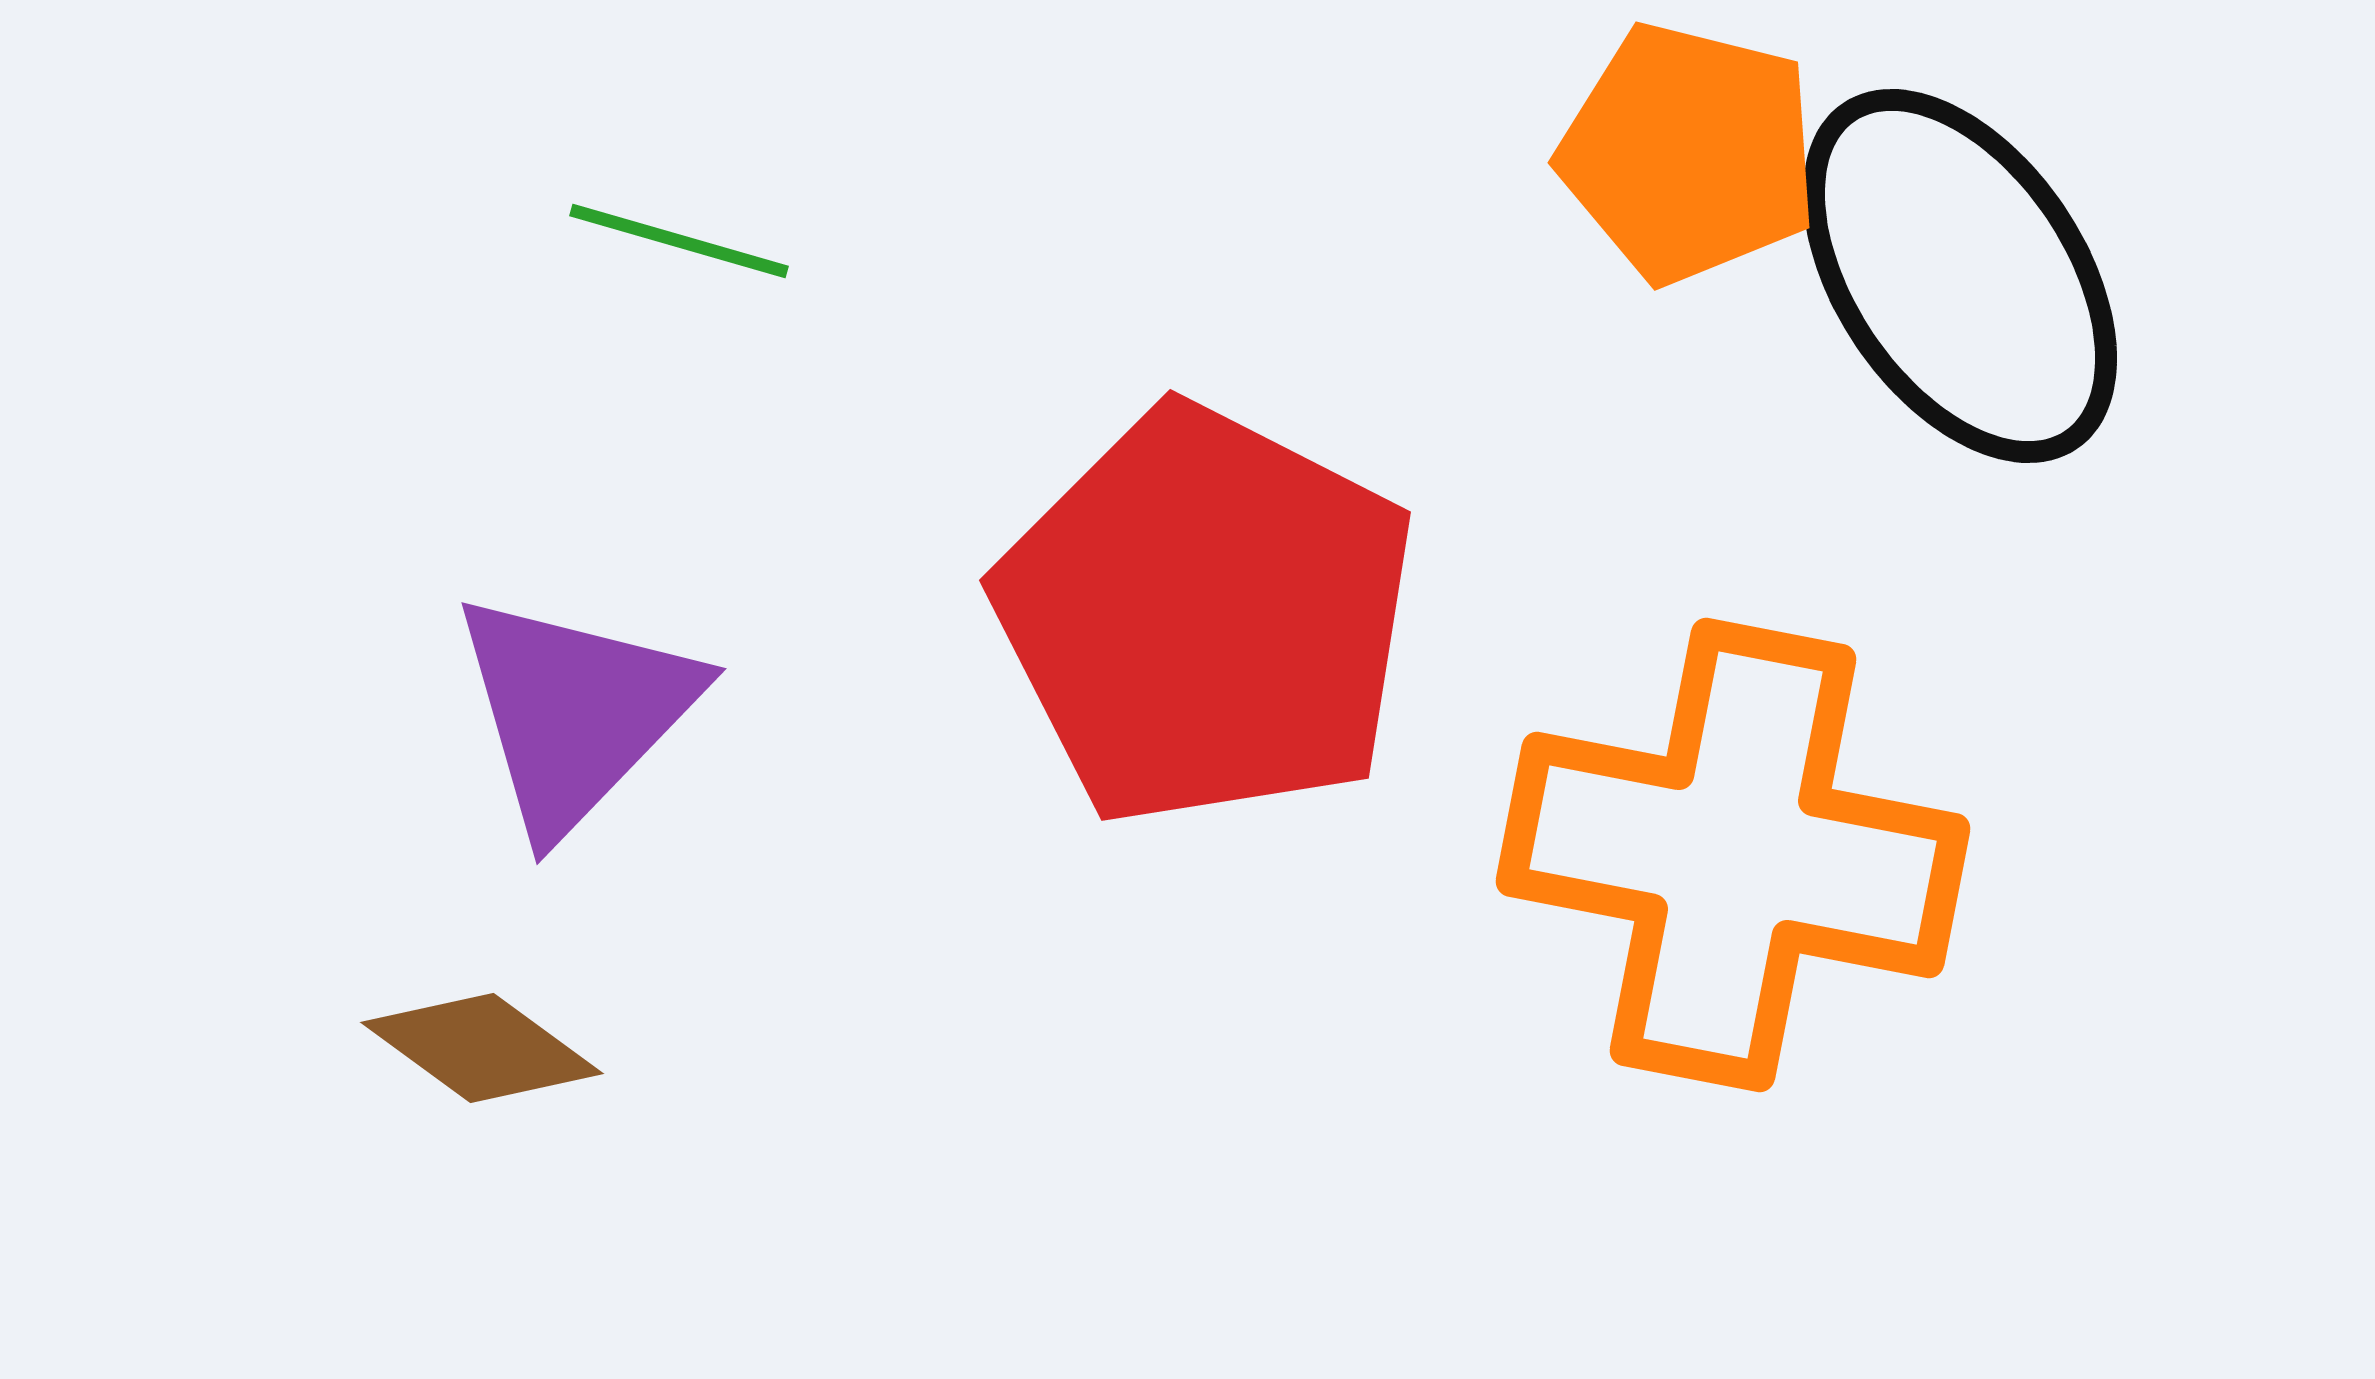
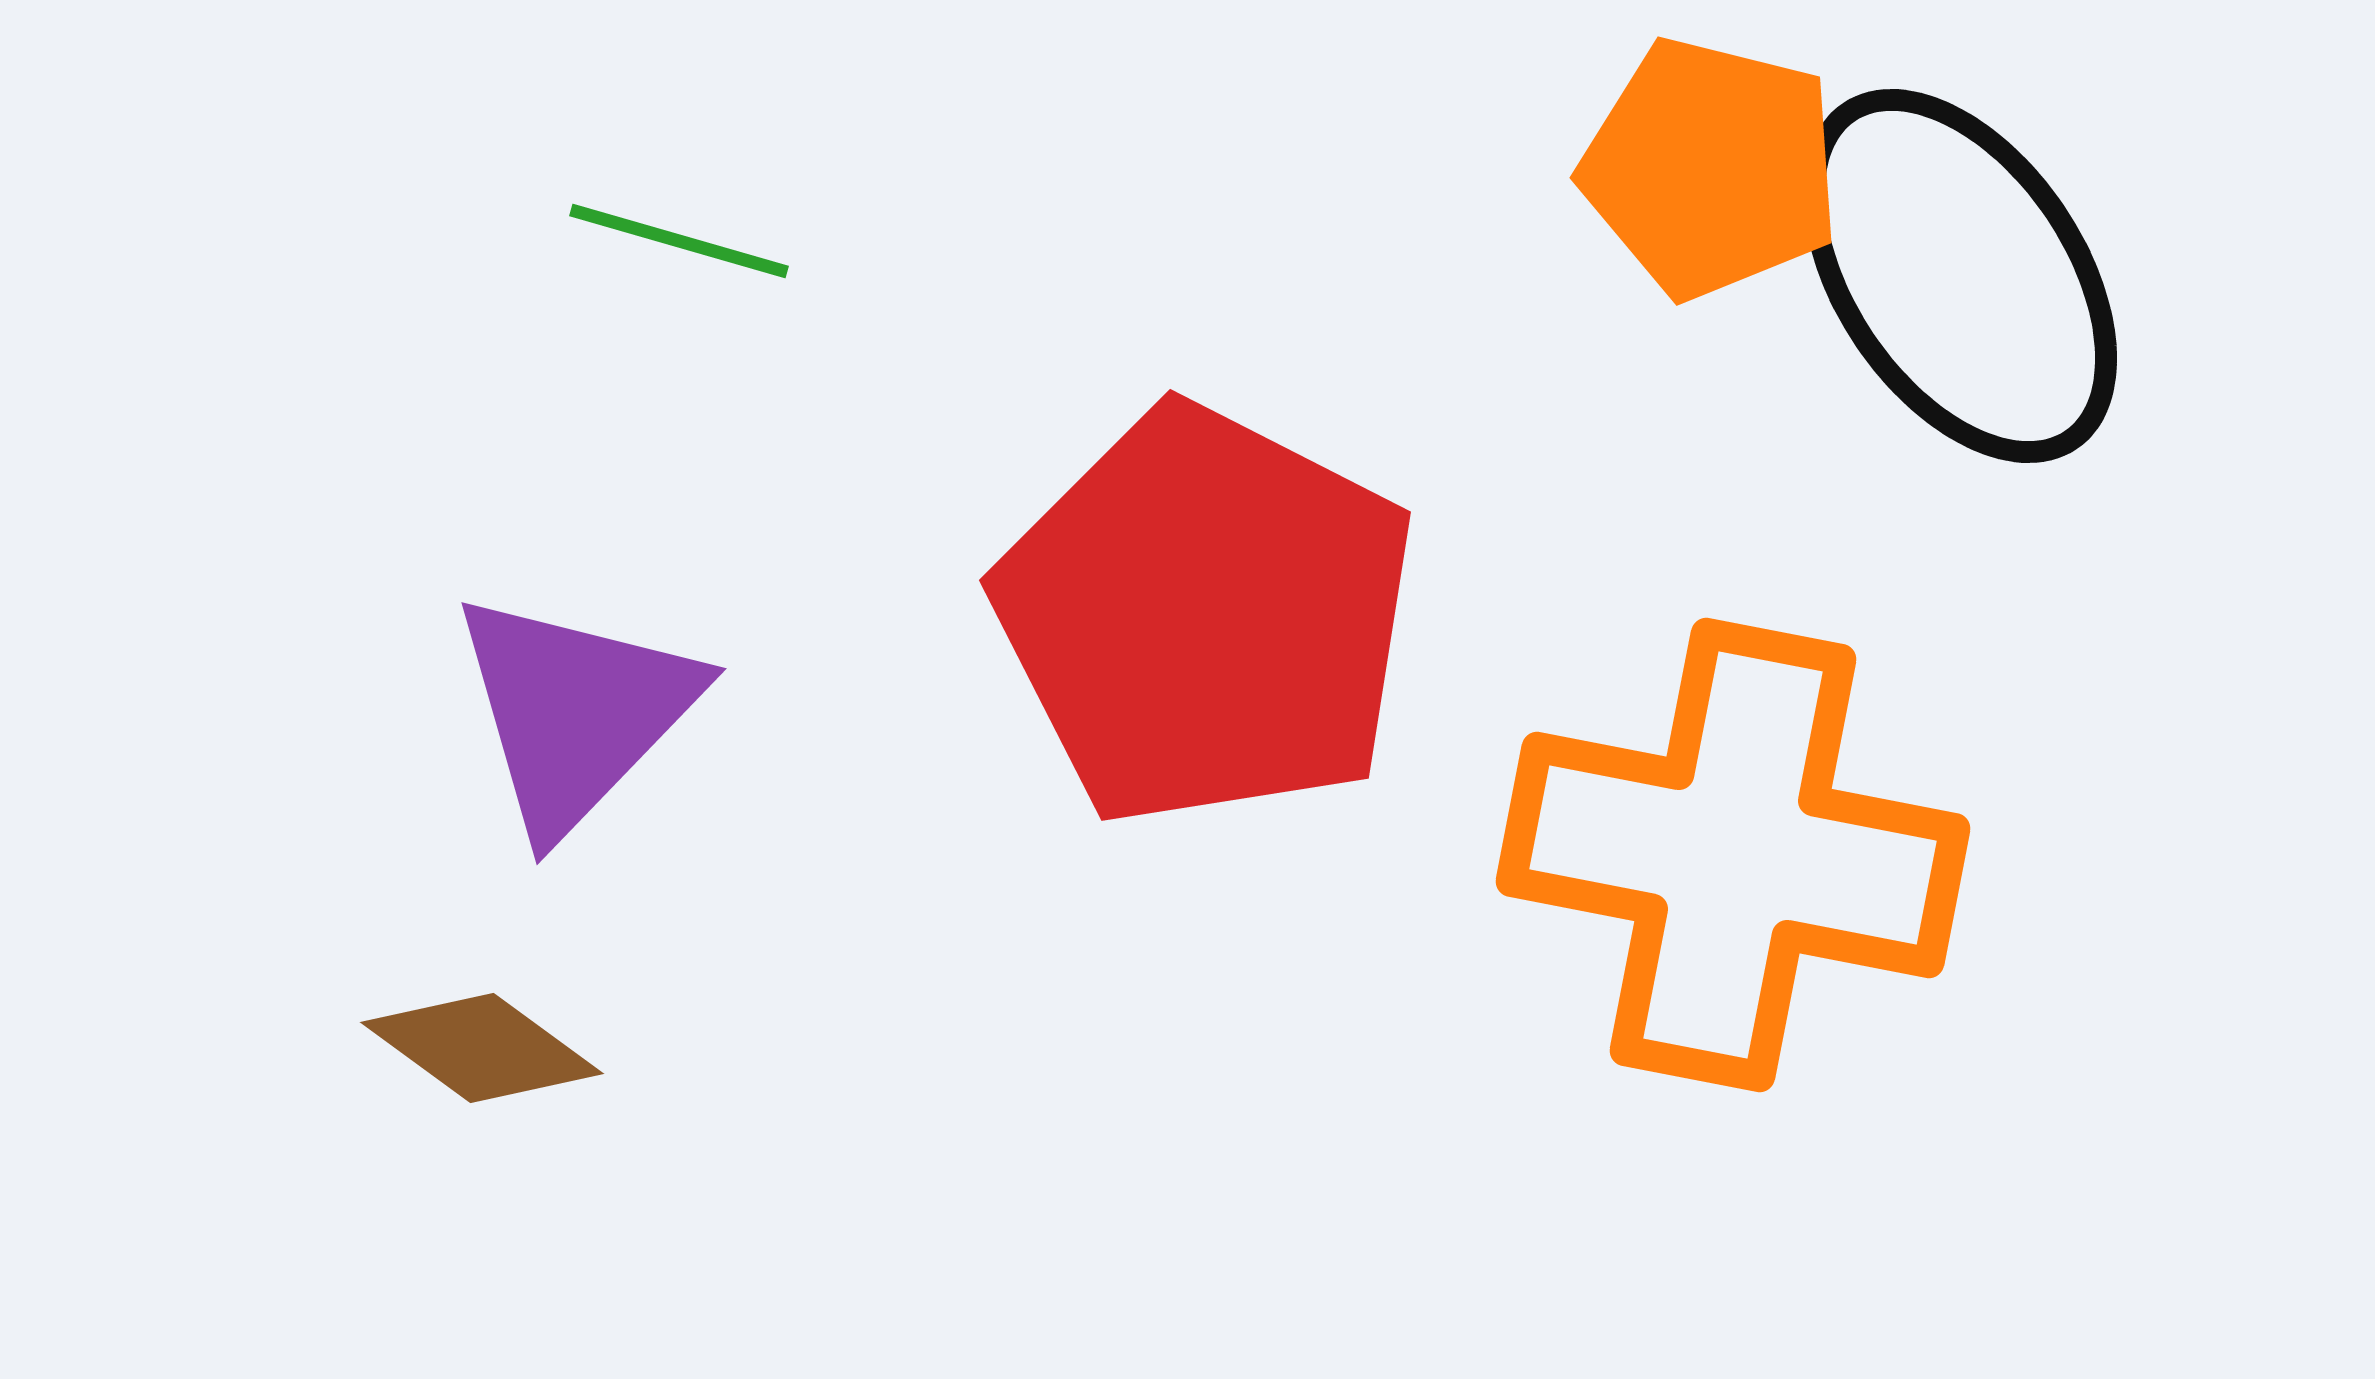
orange pentagon: moved 22 px right, 15 px down
